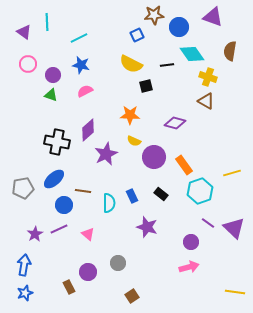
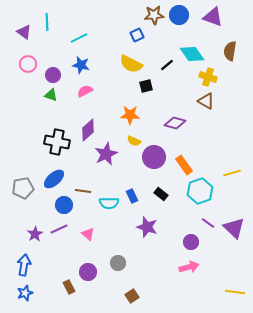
blue circle at (179, 27): moved 12 px up
black line at (167, 65): rotated 32 degrees counterclockwise
cyan semicircle at (109, 203): rotated 90 degrees clockwise
